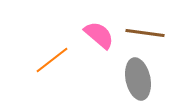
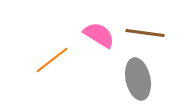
pink semicircle: rotated 8 degrees counterclockwise
